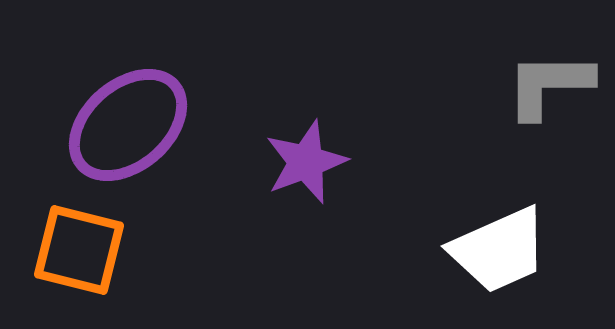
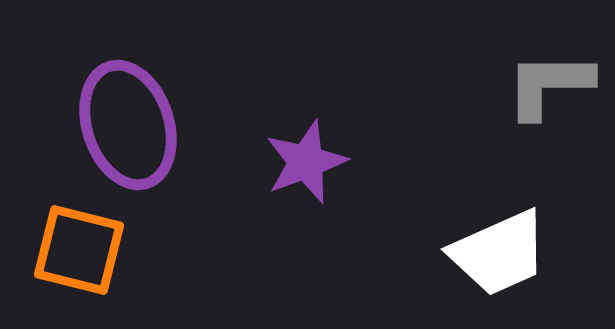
purple ellipse: rotated 67 degrees counterclockwise
white trapezoid: moved 3 px down
